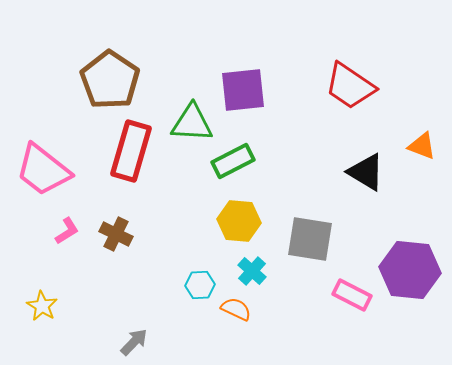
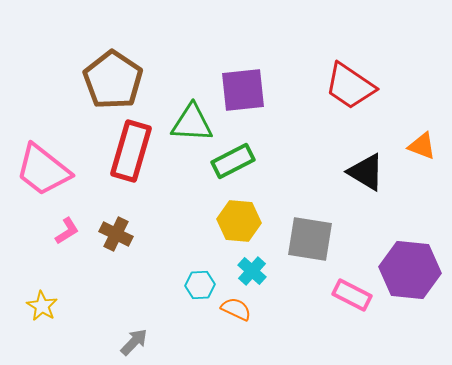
brown pentagon: moved 3 px right
